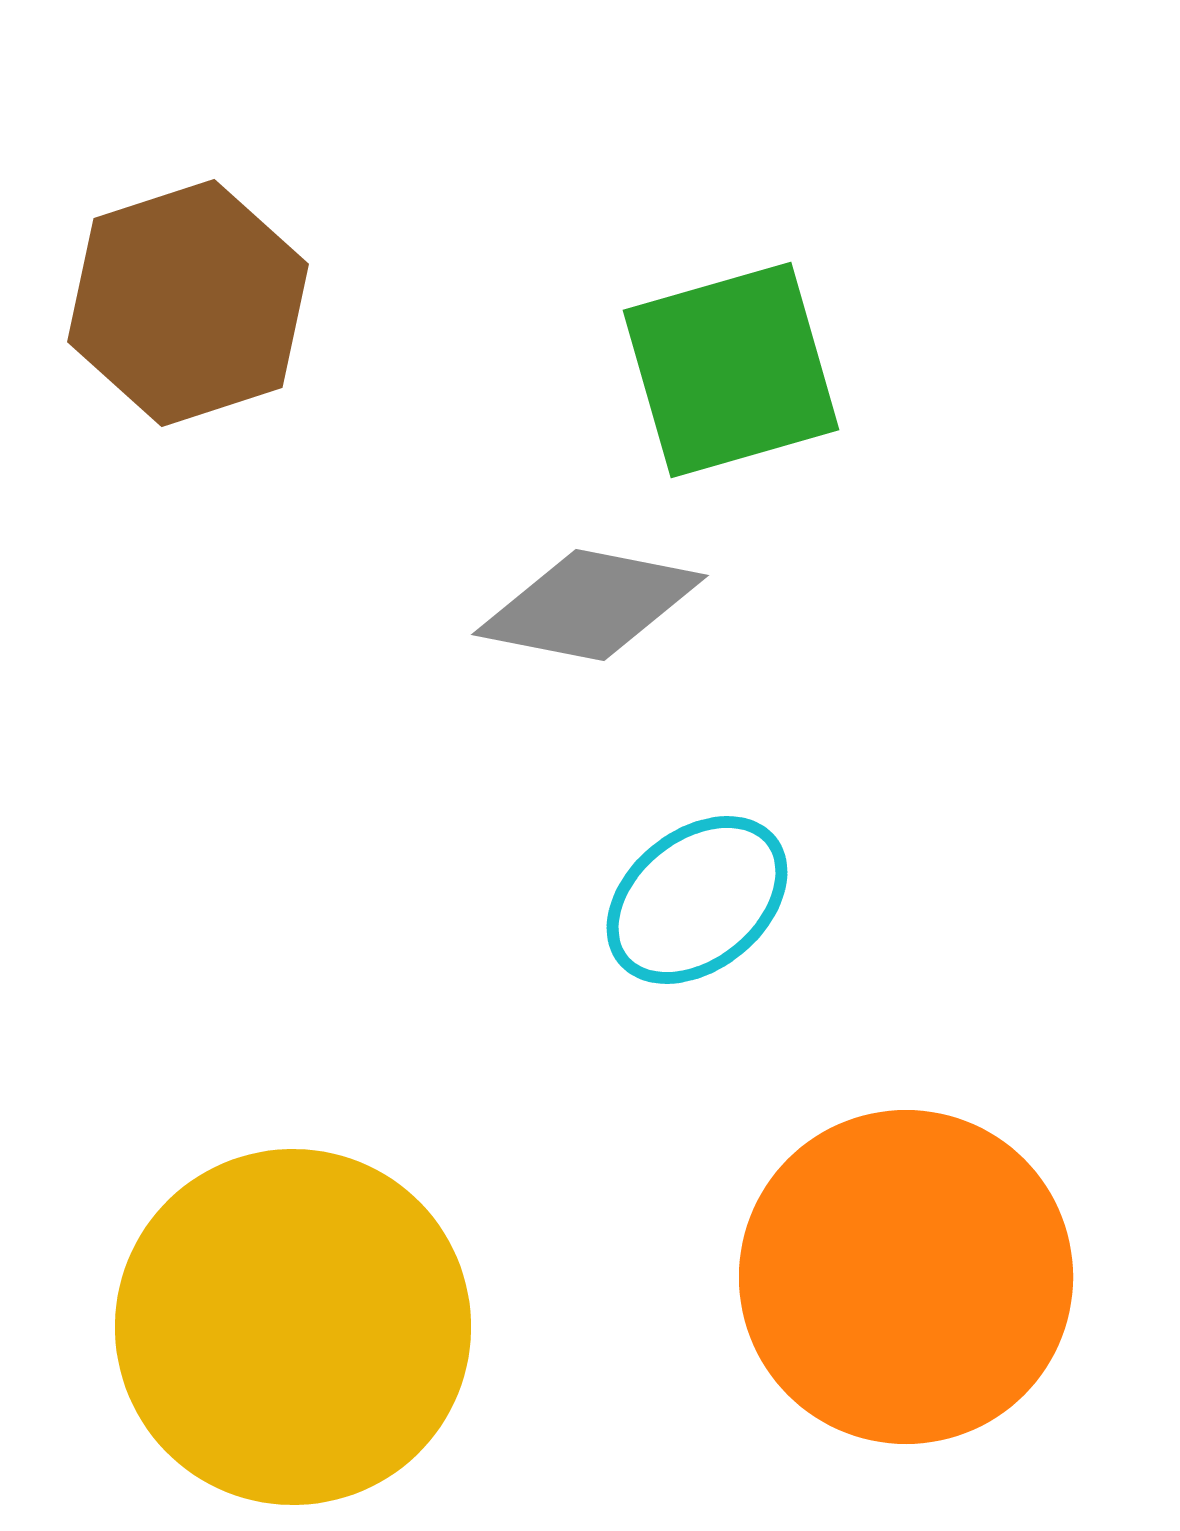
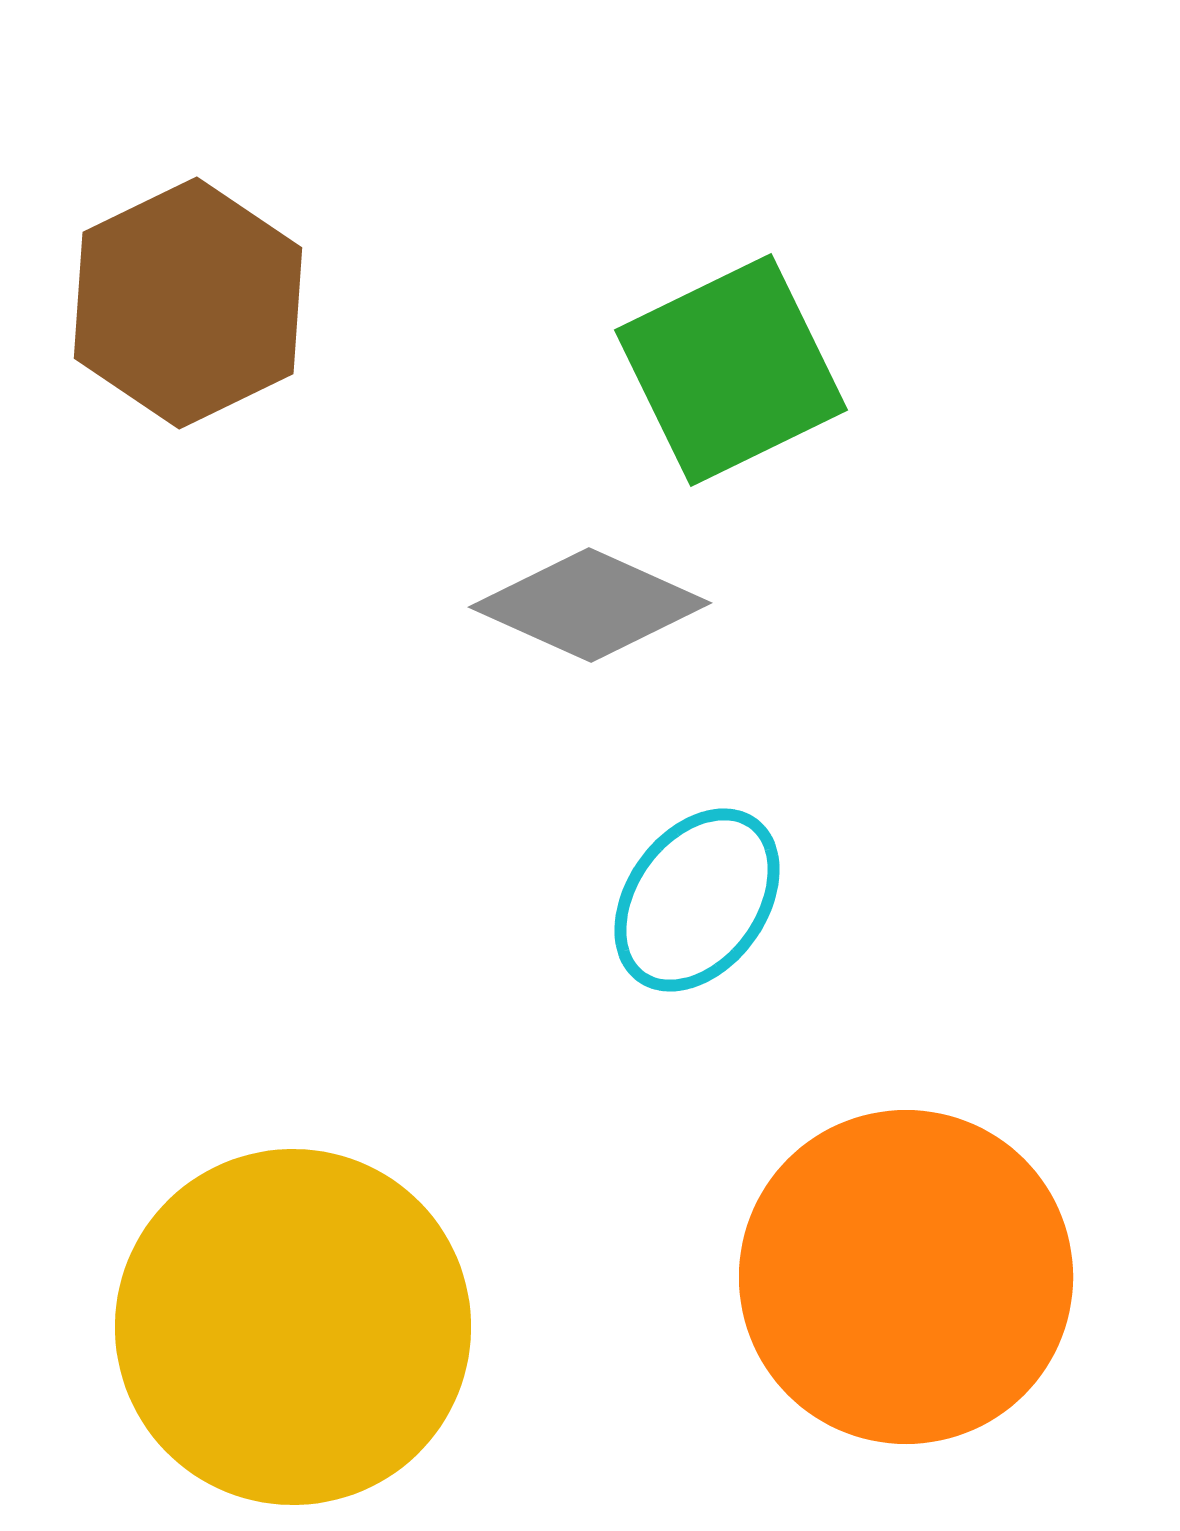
brown hexagon: rotated 8 degrees counterclockwise
green square: rotated 10 degrees counterclockwise
gray diamond: rotated 13 degrees clockwise
cyan ellipse: rotated 15 degrees counterclockwise
